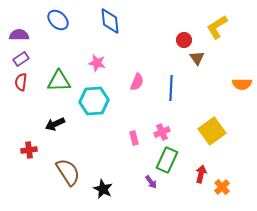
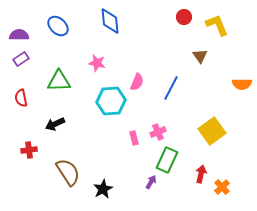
blue ellipse: moved 6 px down
yellow L-shape: moved 2 px up; rotated 100 degrees clockwise
red circle: moved 23 px up
brown triangle: moved 3 px right, 2 px up
red semicircle: moved 16 px down; rotated 18 degrees counterclockwise
blue line: rotated 25 degrees clockwise
cyan hexagon: moved 17 px right
pink cross: moved 4 px left
purple arrow: rotated 112 degrees counterclockwise
black star: rotated 18 degrees clockwise
